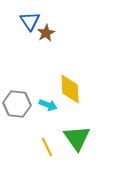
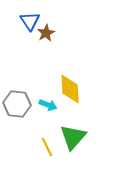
green triangle: moved 4 px left, 1 px up; rotated 16 degrees clockwise
